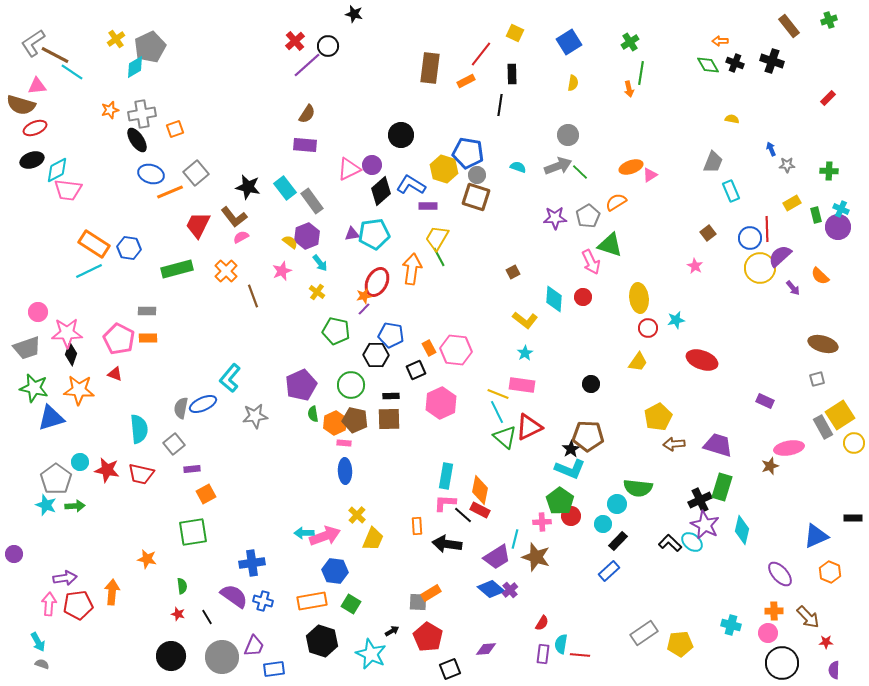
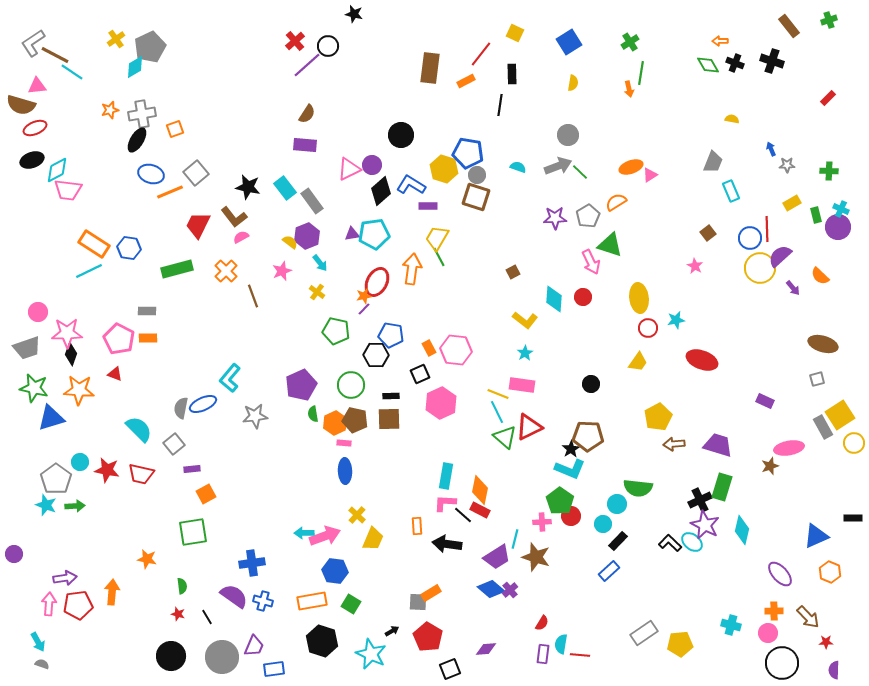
black ellipse at (137, 140): rotated 65 degrees clockwise
black square at (416, 370): moved 4 px right, 4 px down
cyan semicircle at (139, 429): rotated 40 degrees counterclockwise
